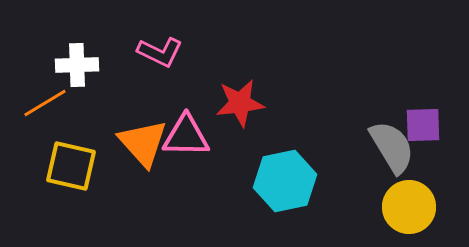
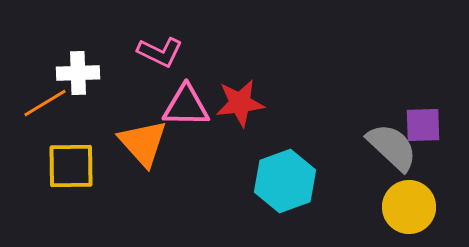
white cross: moved 1 px right, 8 px down
pink triangle: moved 30 px up
gray semicircle: rotated 16 degrees counterclockwise
yellow square: rotated 14 degrees counterclockwise
cyan hexagon: rotated 8 degrees counterclockwise
